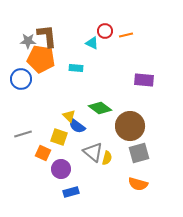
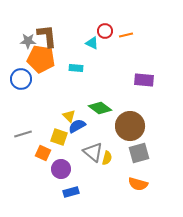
blue semicircle: rotated 114 degrees clockwise
